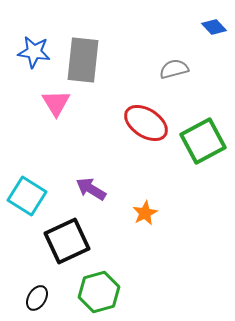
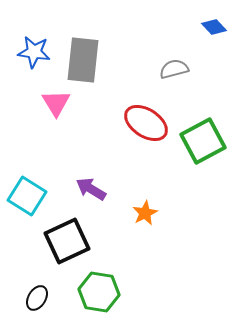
green hexagon: rotated 24 degrees clockwise
